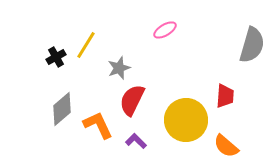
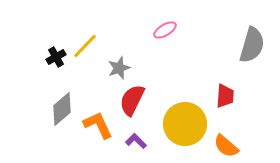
yellow line: moved 1 px left, 1 px down; rotated 12 degrees clockwise
yellow circle: moved 1 px left, 4 px down
